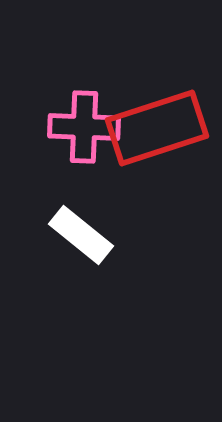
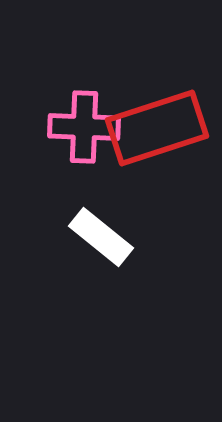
white rectangle: moved 20 px right, 2 px down
